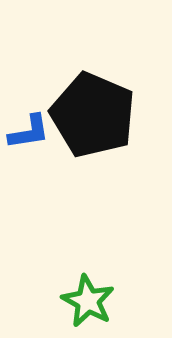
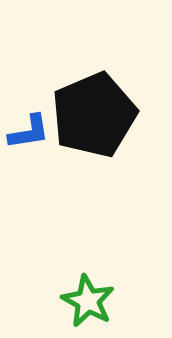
black pentagon: moved 1 px right; rotated 26 degrees clockwise
